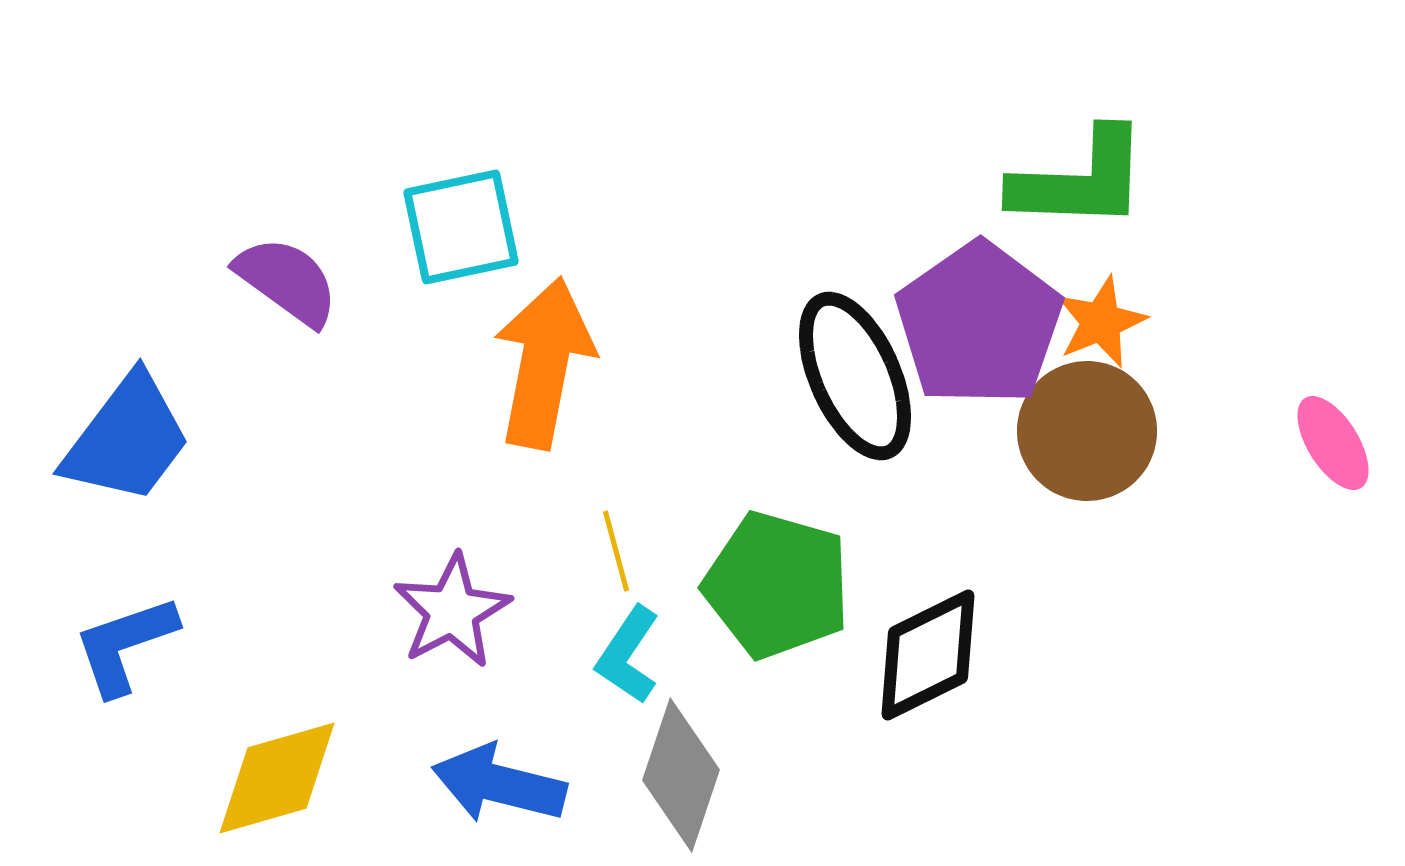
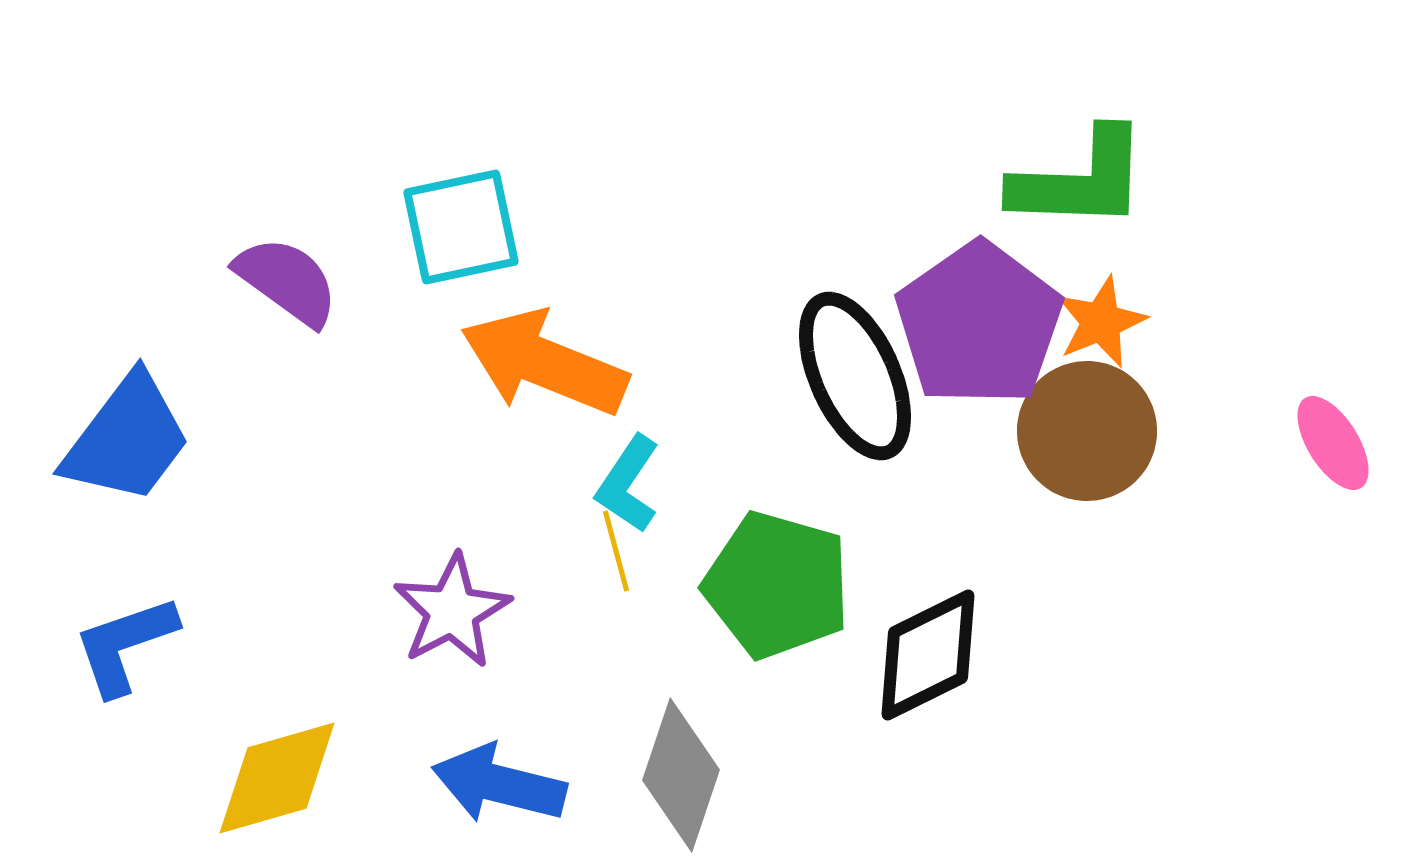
orange arrow: rotated 79 degrees counterclockwise
cyan L-shape: moved 171 px up
